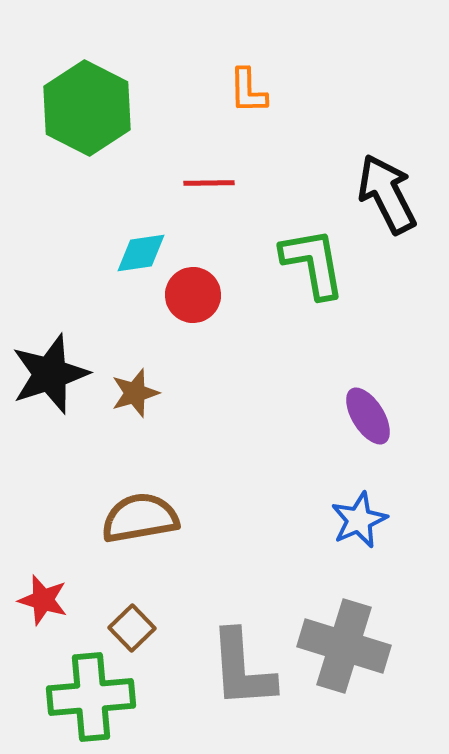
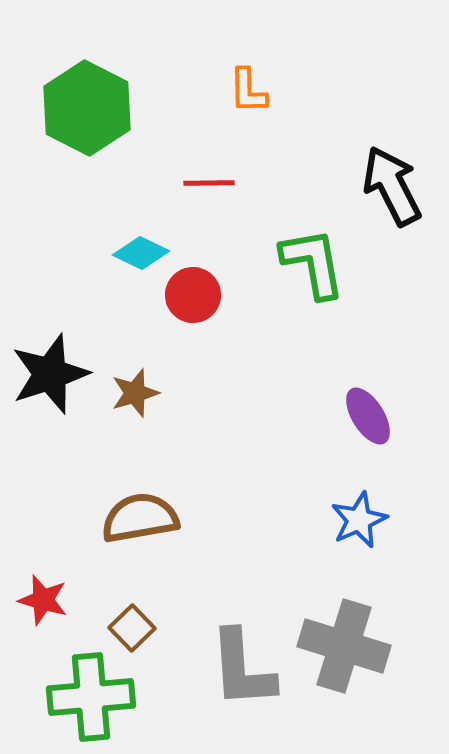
black arrow: moved 5 px right, 8 px up
cyan diamond: rotated 34 degrees clockwise
